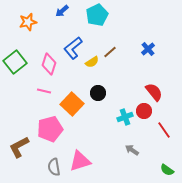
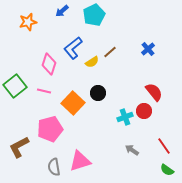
cyan pentagon: moved 3 px left
green square: moved 24 px down
orange square: moved 1 px right, 1 px up
red line: moved 16 px down
